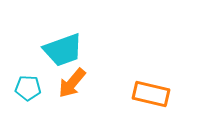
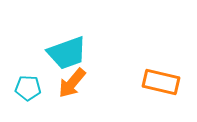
cyan trapezoid: moved 4 px right, 3 px down
orange rectangle: moved 10 px right, 12 px up
